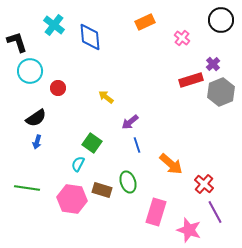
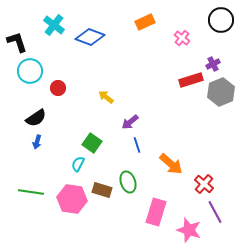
blue diamond: rotated 64 degrees counterclockwise
purple cross: rotated 16 degrees clockwise
green line: moved 4 px right, 4 px down
